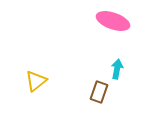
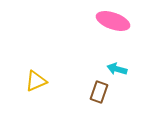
cyan arrow: rotated 84 degrees counterclockwise
yellow triangle: rotated 15 degrees clockwise
